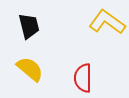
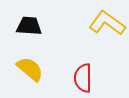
yellow L-shape: moved 1 px down
black trapezoid: rotated 72 degrees counterclockwise
